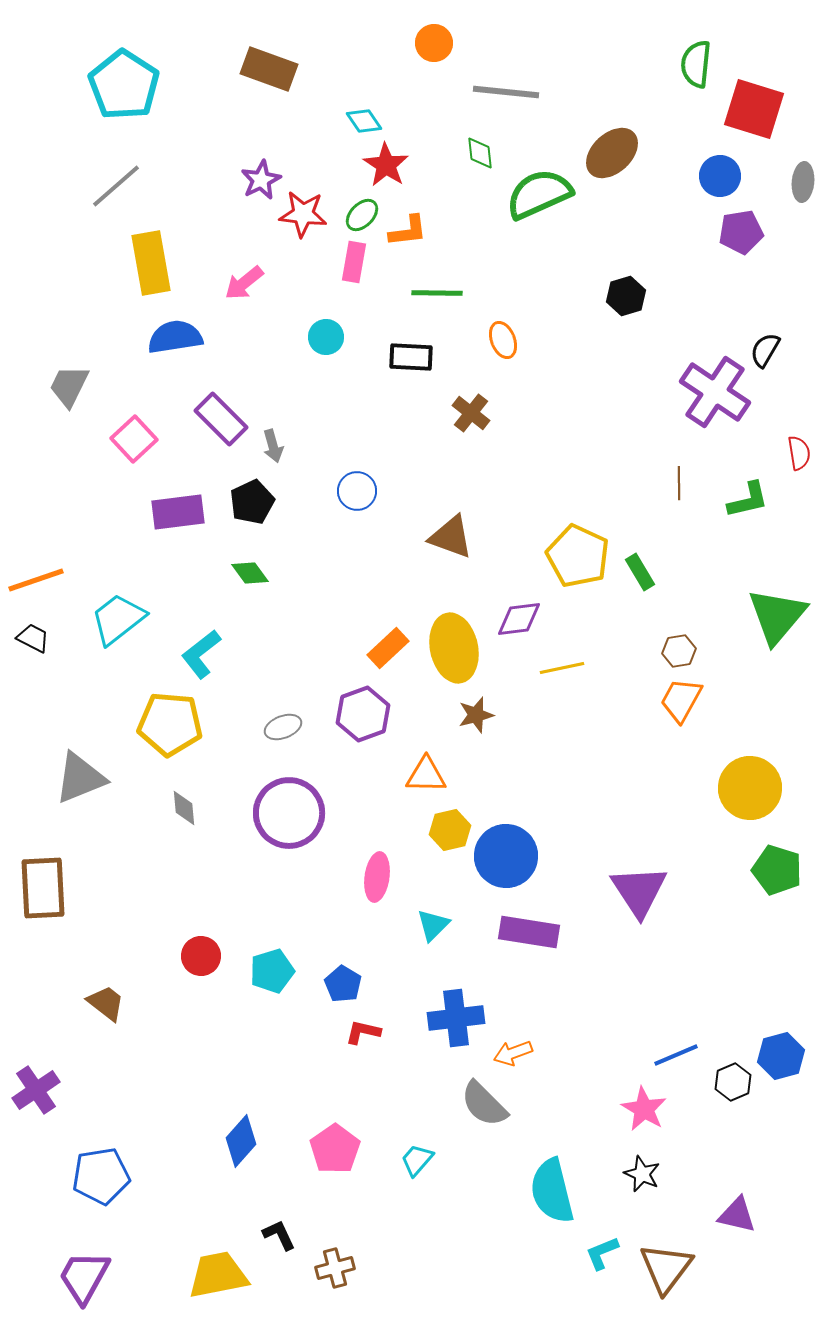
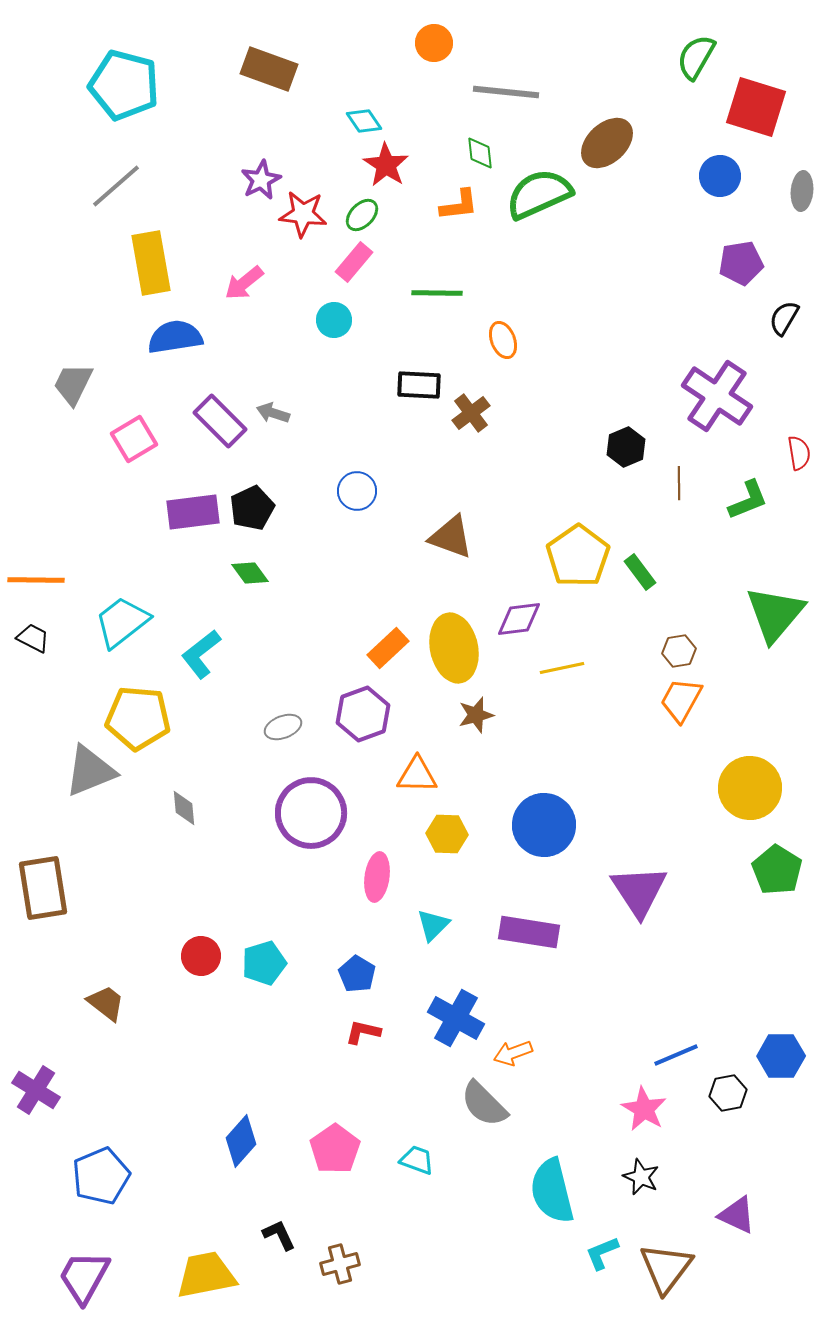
green semicircle at (696, 64): moved 7 px up; rotated 24 degrees clockwise
cyan pentagon at (124, 85): rotated 18 degrees counterclockwise
red square at (754, 109): moved 2 px right, 2 px up
brown ellipse at (612, 153): moved 5 px left, 10 px up
gray ellipse at (803, 182): moved 1 px left, 9 px down
orange L-shape at (408, 231): moved 51 px right, 26 px up
purple pentagon at (741, 232): moved 31 px down
pink rectangle at (354, 262): rotated 30 degrees clockwise
black hexagon at (626, 296): moved 151 px down; rotated 6 degrees counterclockwise
cyan circle at (326, 337): moved 8 px right, 17 px up
black semicircle at (765, 350): moved 19 px right, 32 px up
black rectangle at (411, 357): moved 8 px right, 28 px down
gray trapezoid at (69, 386): moved 4 px right, 2 px up
purple cross at (715, 392): moved 2 px right, 4 px down
brown cross at (471, 413): rotated 15 degrees clockwise
purple rectangle at (221, 419): moved 1 px left, 2 px down
pink square at (134, 439): rotated 12 degrees clockwise
gray arrow at (273, 446): moved 33 px up; rotated 124 degrees clockwise
green L-shape at (748, 500): rotated 9 degrees counterclockwise
black pentagon at (252, 502): moved 6 px down
purple rectangle at (178, 512): moved 15 px right
yellow pentagon at (578, 556): rotated 12 degrees clockwise
green rectangle at (640, 572): rotated 6 degrees counterclockwise
orange line at (36, 580): rotated 20 degrees clockwise
green triangle at (777, 616): moved 2 px left, 2 px up
cyan trapezoid at (118, 619): moved 4 px right, 3 px down
yellow pentagon at (170, 724): moved 32 px left, 6 px up
orange triangle at (426, 775): moved 9 px left
gray triangle at (80, 778): moved 10 px right, 7 px up
purple circle at (289, 813): moved 22 px right
yellow hexagon at (450, 830): moved 3 px left, 4 px down; rotated 15 degrees clockwise
blue circle at (506, 856): moved 38 px right, 31 px up
green pentagon at (777, 870): rotated 15 degrees clockwise
brown rectangle at (43, 888): rotated 6 degrees counterclockwise
cyan pentagon at (272, 971): moved 8 px left, 8 px up
blue pentagon at (343, 984): moved 14 px right, 10 px up
blue cross at (456, 1018): rotated 36 degrees clockwise
blue hexagon at (781, 1056): rotated 15 degrees clockwise
black hexagon at (733, 1082): moved 5 px left, 11 px down; rotated 12 degrees clockwise
purple cross at (36, 1090): rotated 24 degrees counterclockwise
cyan trapezoid at (417, 1160): rotated 69 degrees clockwise
black star at (642, 1174): moved 1 px left, 3 px down
blue pentagon at (101, 1176): rotated 14 degrees counterclockwise
purple triangle at (737, 1215): rotated 12 degrees clockwise
brown cross at (335, 1268): moved 5 px right, 4 px up
yellow trapezoid at (218, 1275): moved 12 px left
